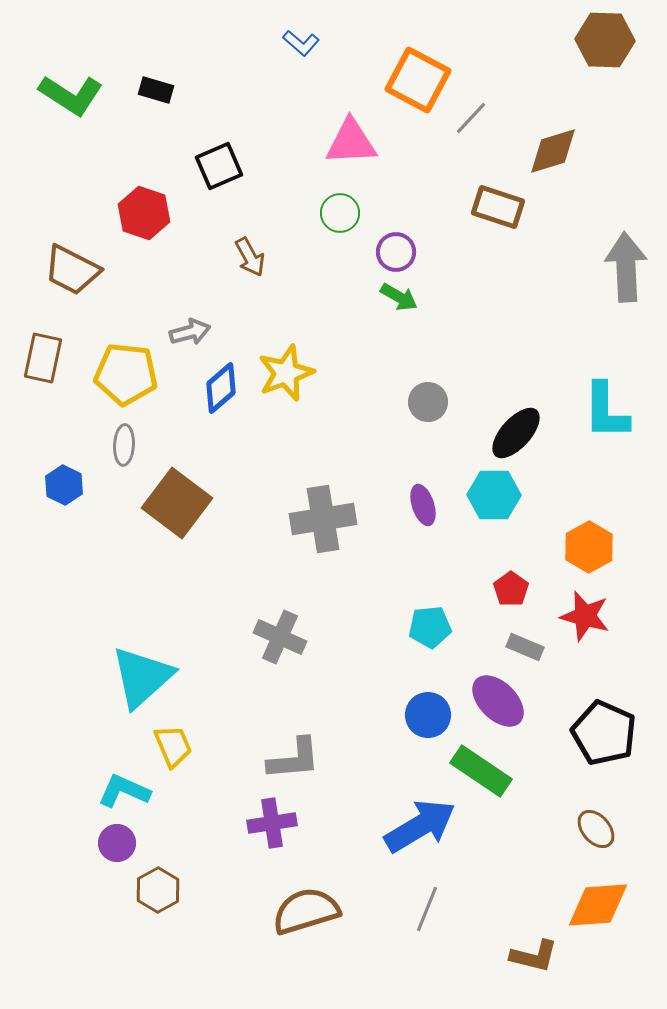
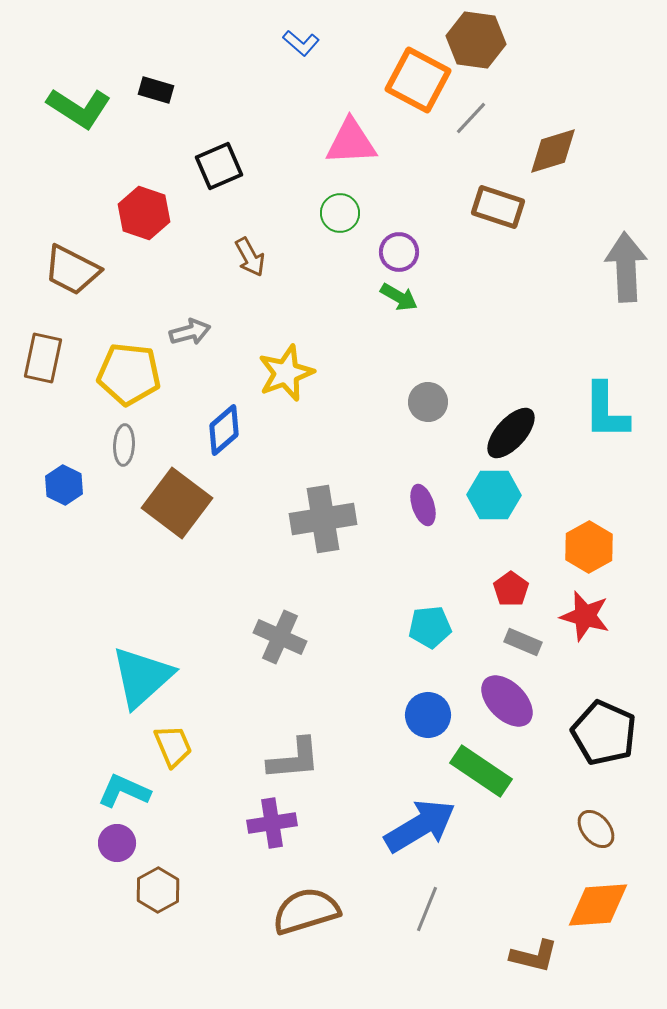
brown hexagon at (605, 40): moved 129 px left; rotated 6 degrees clockwise
green L-shape at (71, 95): moved 8 px right, 13 px down
purple circle at (396, 252): moved 3 px right
yellow pentagon at (126, 374): moved 3 px right
blue diamond at (221, 388): moved 3 px right, 42 px down
black ellipse at (516, 433): moved 5 px left
gray rectangle at (525, 647): moved 2 px left, 5 px up
purple ellipse at (498, 701): moved 9 px right
